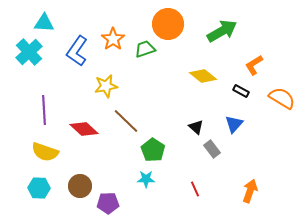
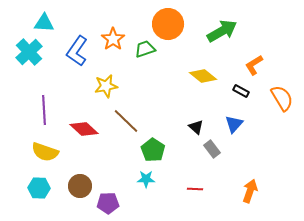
orange semicircle: rotated 28 degrees clockwise
red line: rotated 63 degrees counterclockwise
